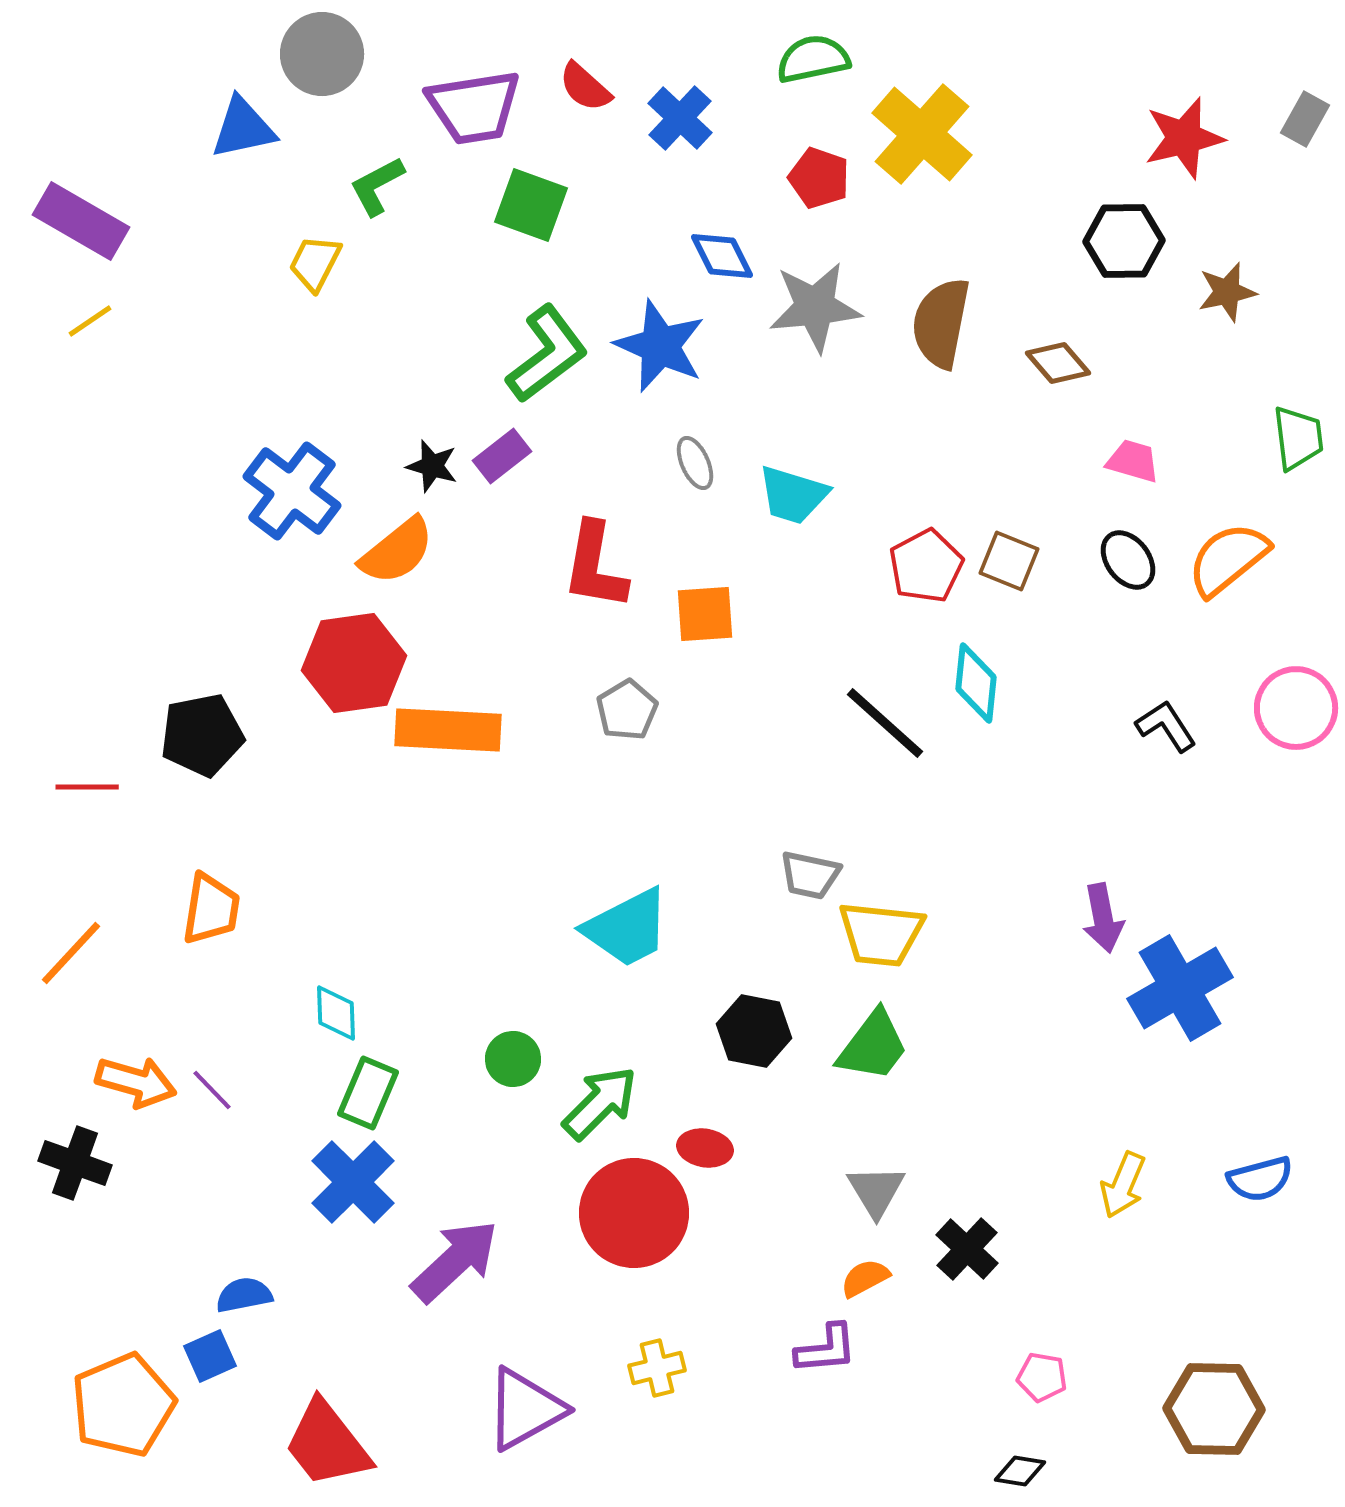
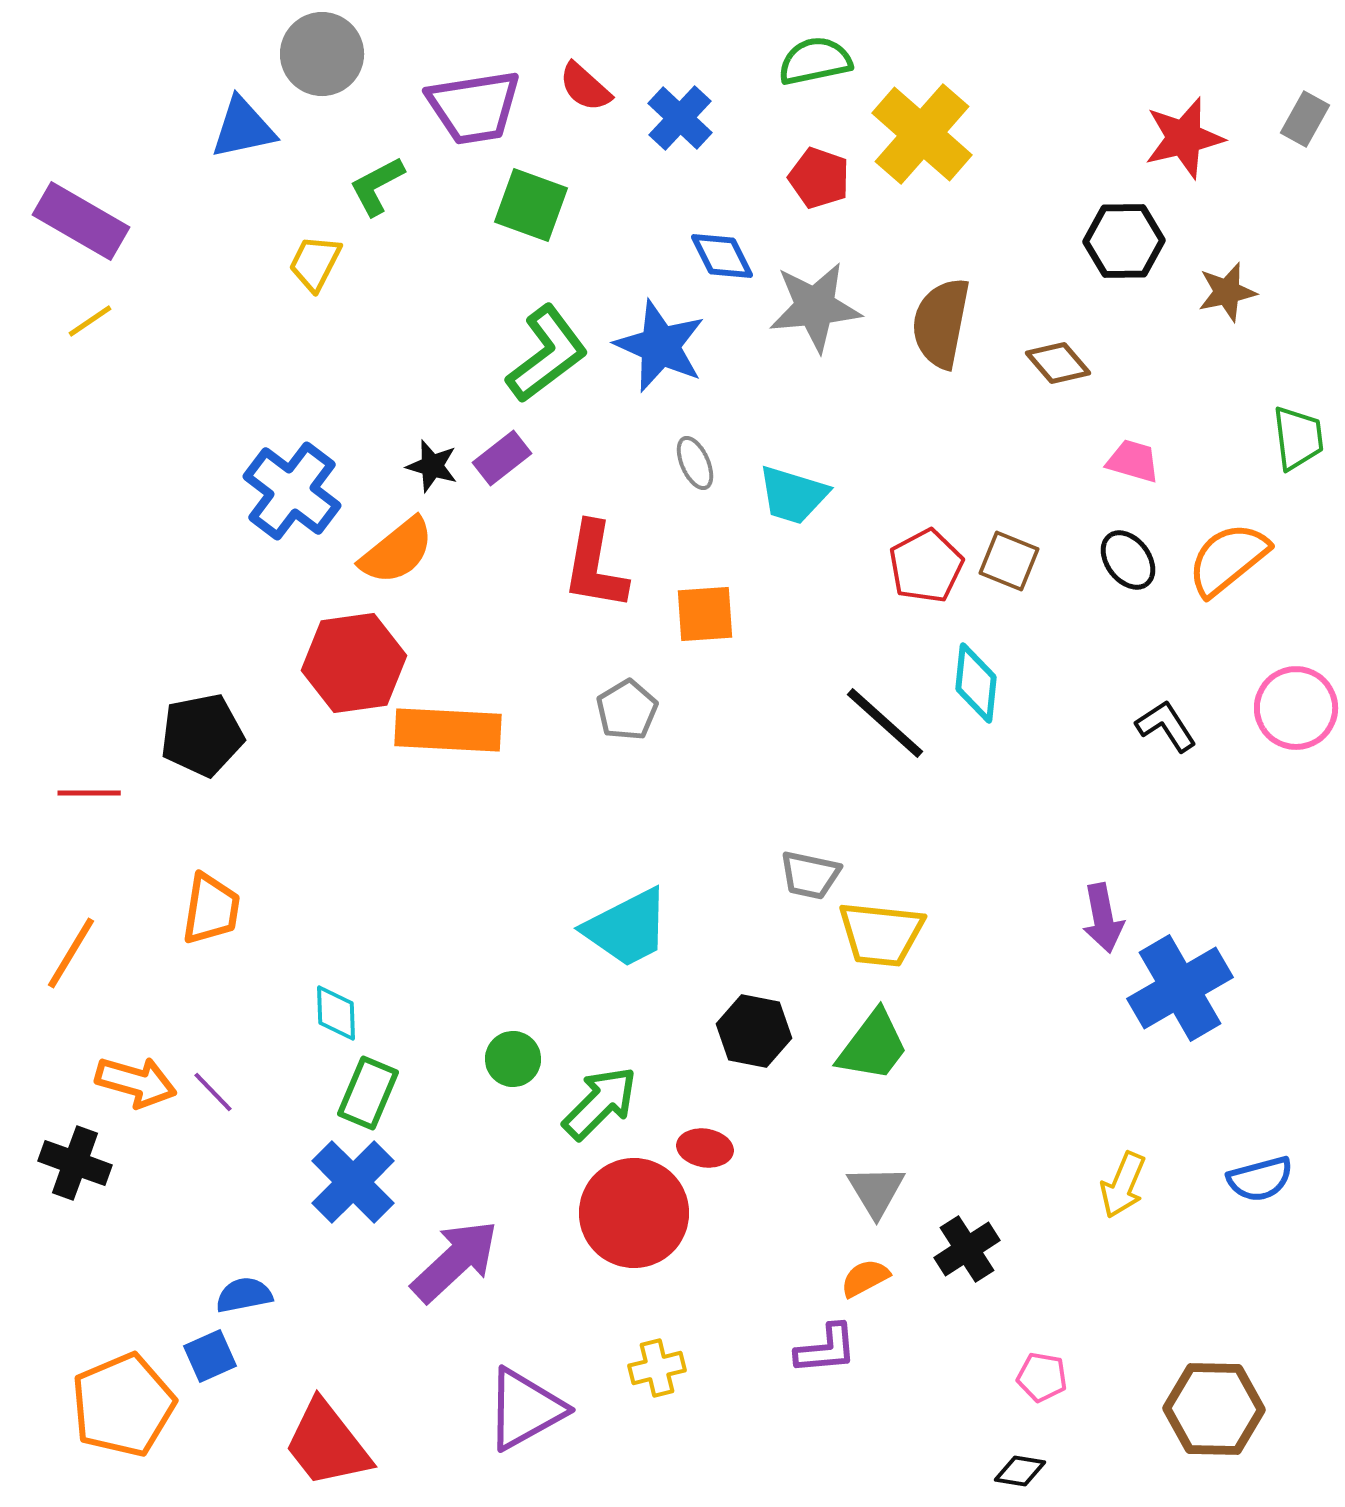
green semicircle at (813, 59): moved 2 px right, 2 px down
purple rectangle at (502, 456): moved 2 px down
red line at (87, 787): moved 2 px right, 6 px down
orange line at (71, 953): rotated 12 degrees counterclockwise
purple line at (212, 1090): moved 1 px right, 2 px down
black cross at (967, 1249): rotated 14 degrees clockwise
